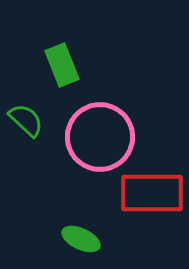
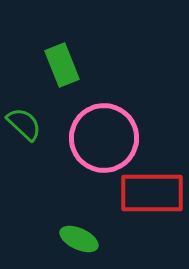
green semicircle: moved 2 px left, 4 px down
pink circle: moved 4 px right, 1 px down
green ellipse: moved 2 px left
